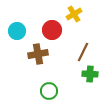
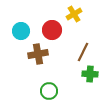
cyan circle: moved 4 px right
